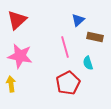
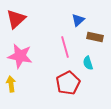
red triangle: moved 1 px left, 1 px up
